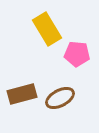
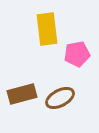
yellow rectangle: rotated 24 degrees clockwise
pink pentagon: rotated 15 degrees counterclockwise
